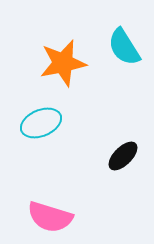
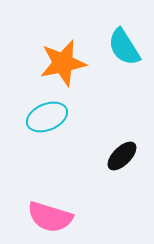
cyan ellipse: moved 6 px right, 6 px up
black ellipse: moved 1 px left
